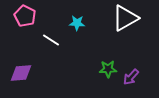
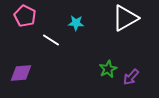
cyan star: moved 1 px left
green star: rotated 24 degrees counterclockwise
